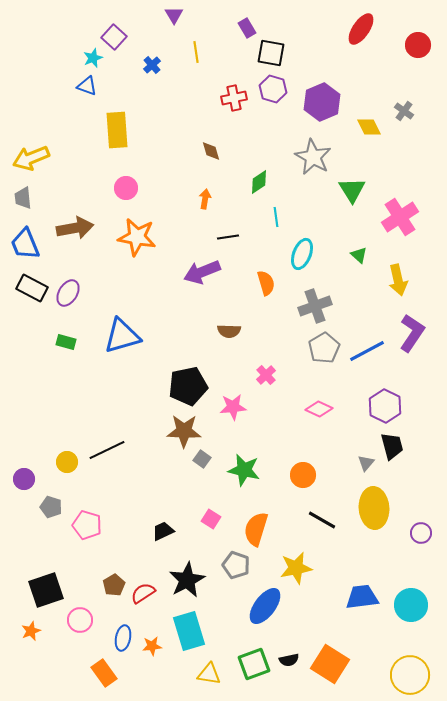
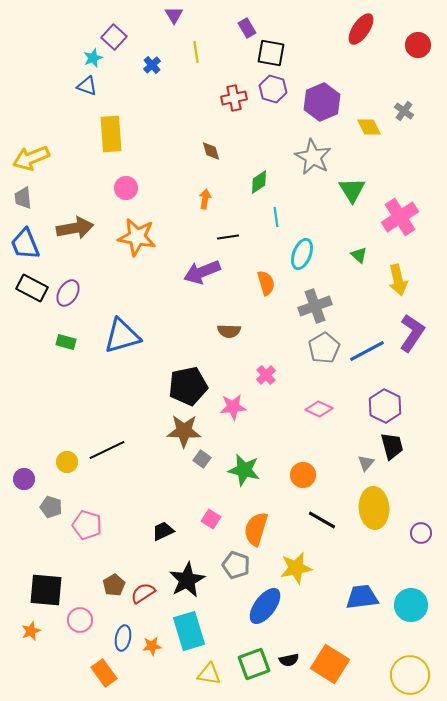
yellow rectangle at (117, 130): moved 6 px left, 4 px down
black square at (46, 590): rotated 24 degrees clockwise
